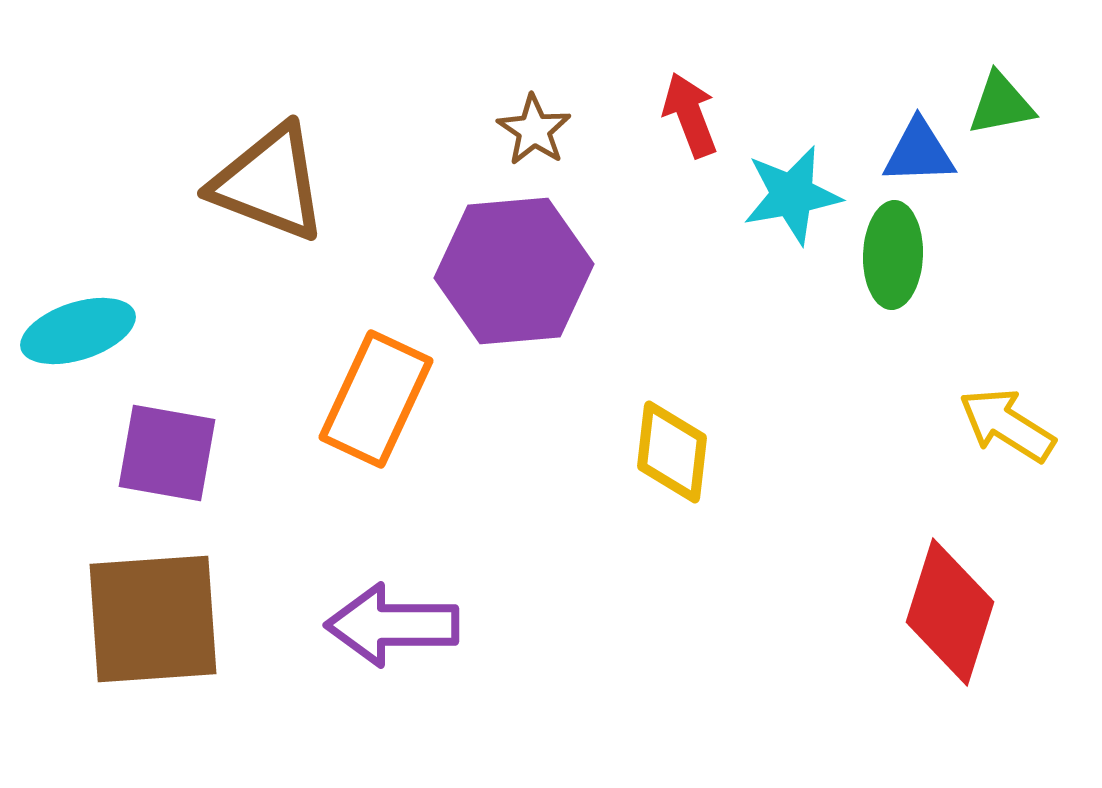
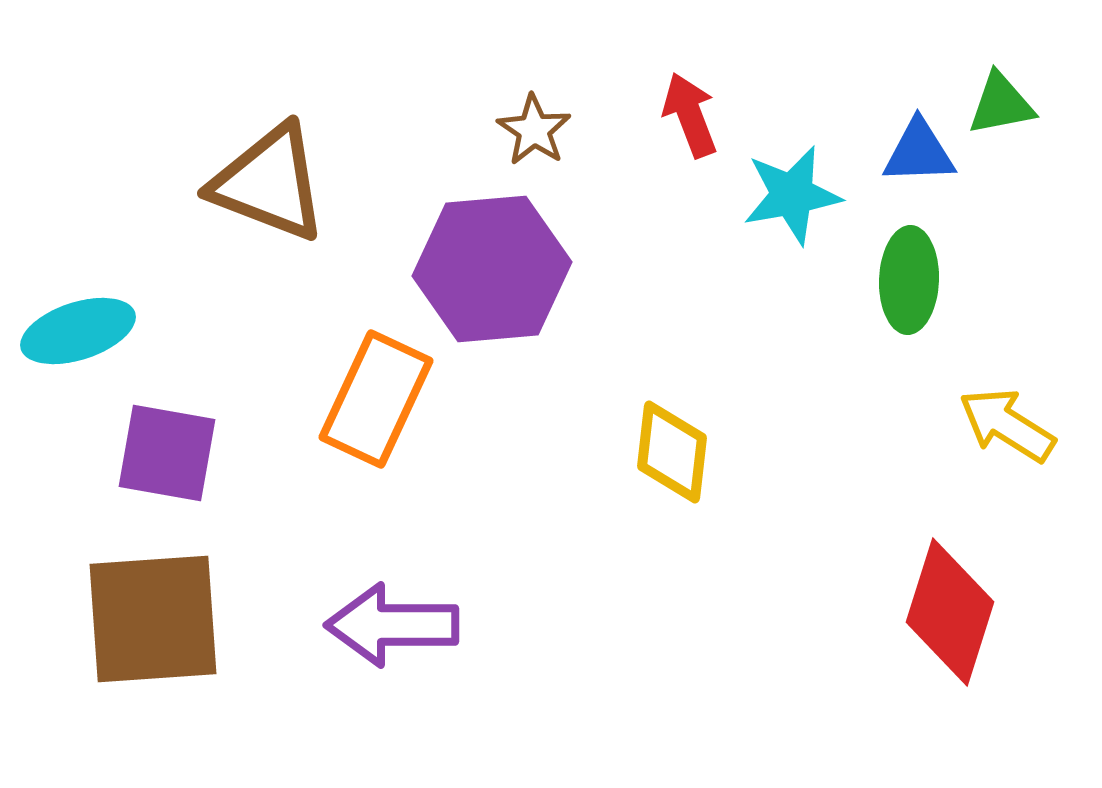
green ellipse: moved 16 px right, 25 px down
purple hexagon: moved 22 px left, 2 px up
